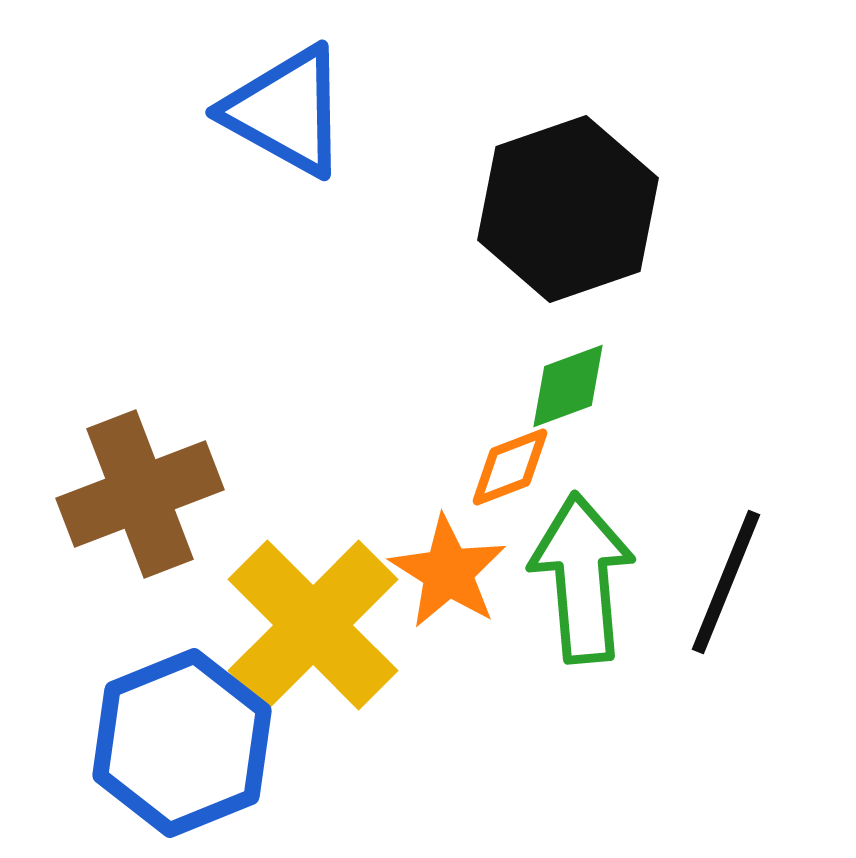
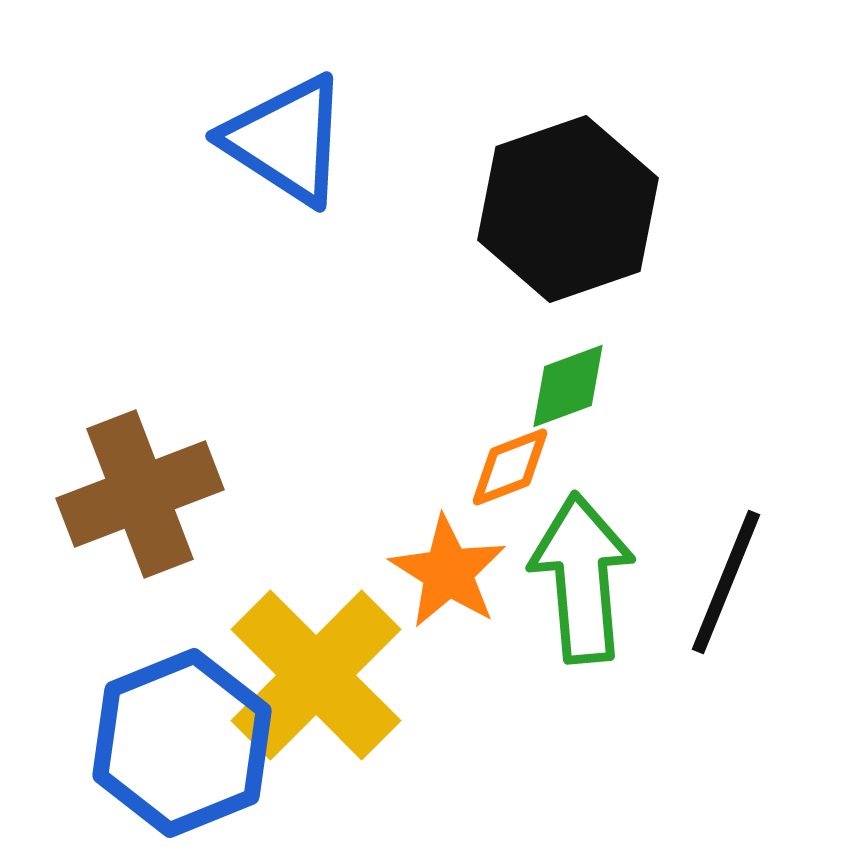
blue triangle: moved 29 px down; rotated 4 degrees clockwise
yellow cross: moved 3 px right, 50 px down
